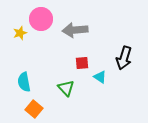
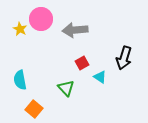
yellow star: moved 4 px up; rotated 24 degrees counterclockwise
red square: rotated 24 degrees counterclockwise
cyan semicircle: moved 4 px left, 2 px up
